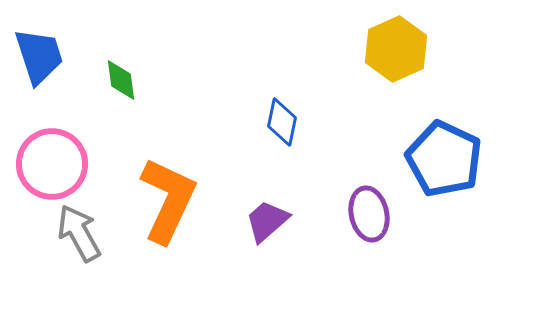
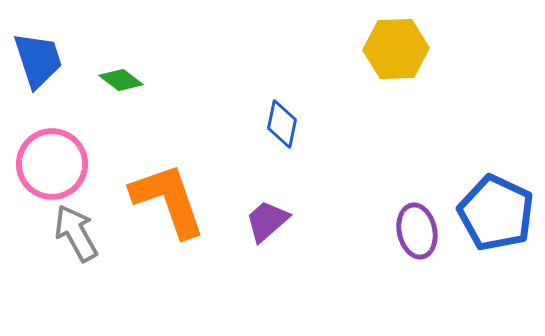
yellow hexagon: rotated 22 degrees clockwise
blue trapezoid: moved 1 px left, 4 px down
green diamond: rotated 45 degrees counterclockwise
blue diamond: moved 2 px down
blue pentagon: moved 52 px right, 54 px down
orange L-shape: rotated 44 degrees counterclockwise
purple ellipse: moved 48 px right, 17 px down
gray arrow: moved 3 px left
